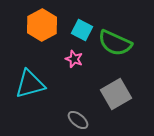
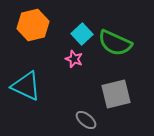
orange hexagon: moved 9 px left; rotated 16 degrees clockwise
cyan square: moved 4 px down; rotated 20 degrees clockwise
cyan triangle: moved 4 px left, 2 px down; rotated 40 degrees clockwise
gray square: rotated 16 degrees clockwise
gray ellipse: moved 8 px right
